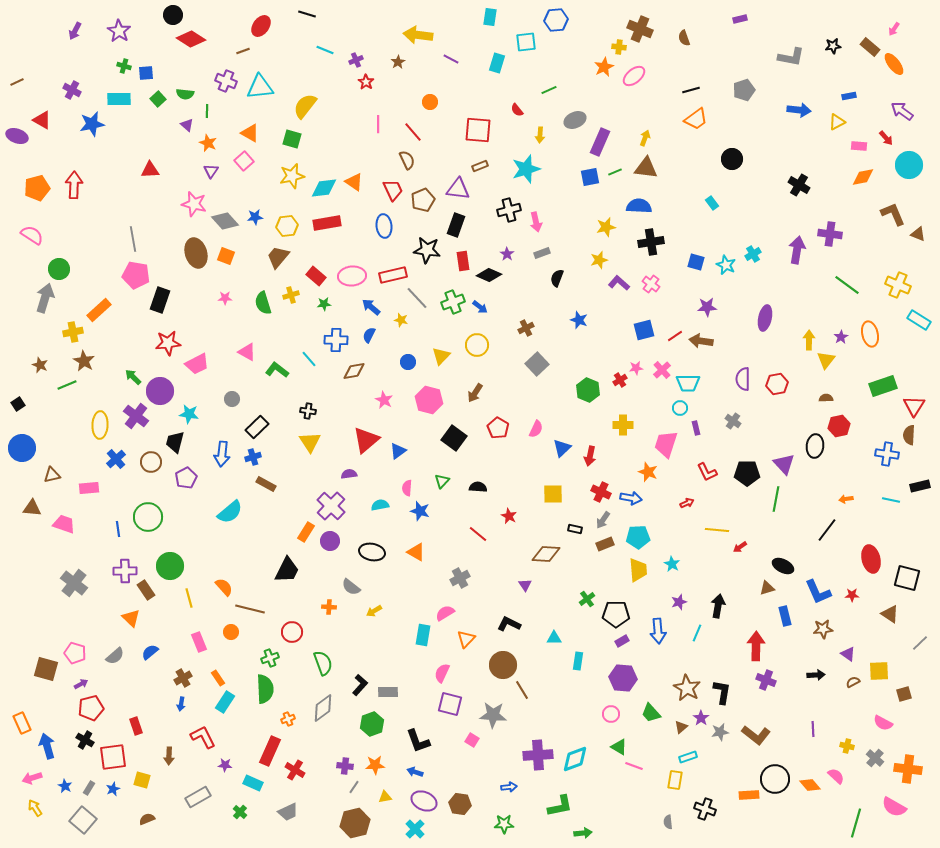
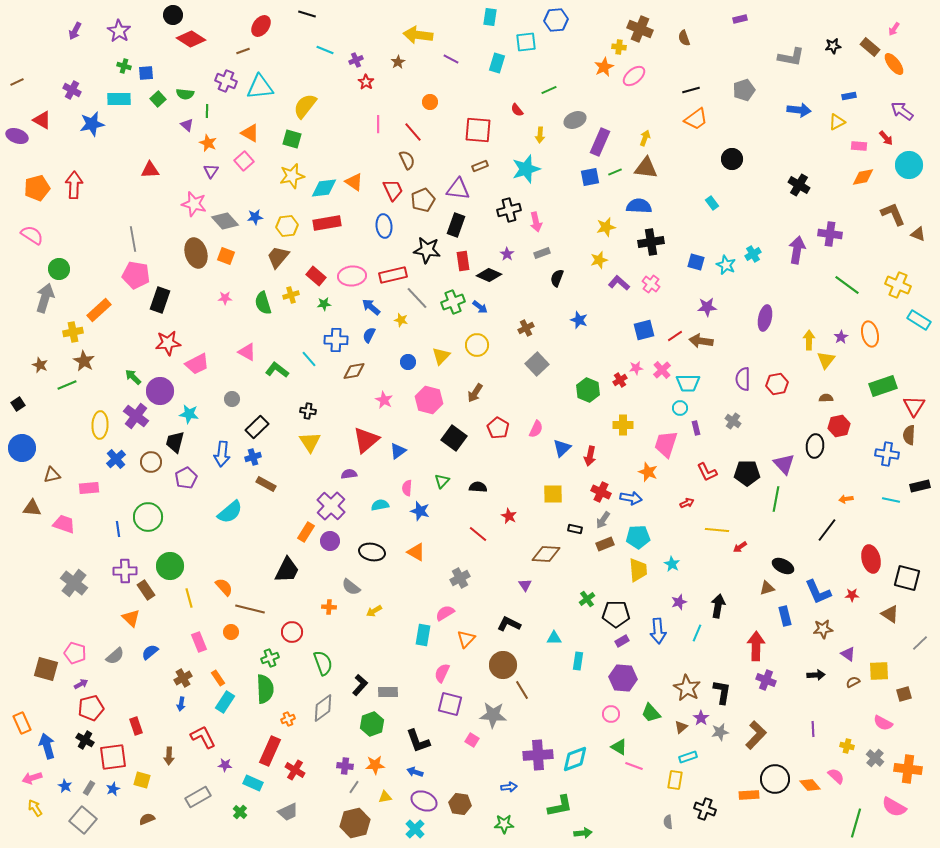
brown L-shape at (756, 735): rotated 84 degrees counterclockwise
